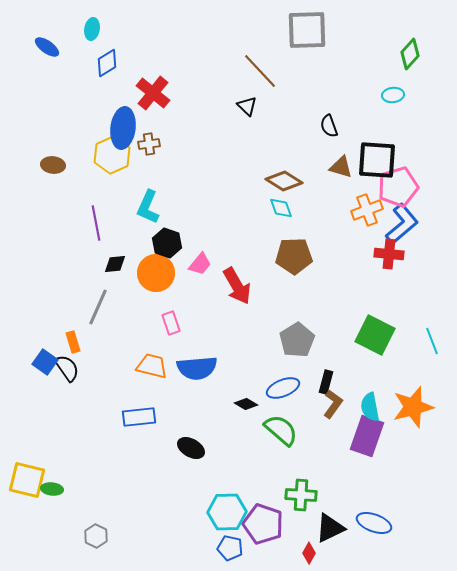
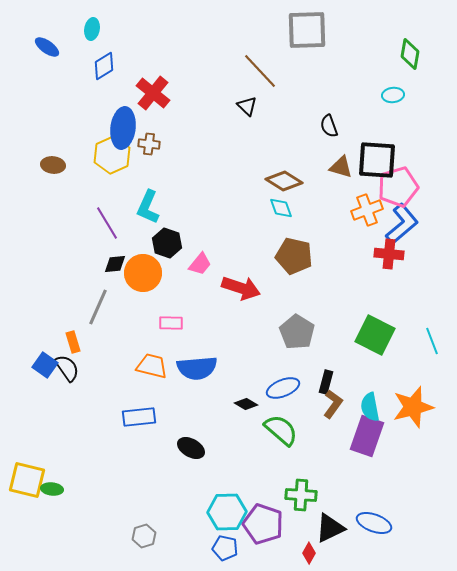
green diamond at (410, 54): rotated 32 degrees counterclockwise
blue diamond at (107, 63): moved 3 px left, 3 px down
brown cross at (149, 144): rotated 15 degrees clockwise
purple line at (96, 223): moved 11 px right; rotated 20 degrees counterclockwise
brown pentagon at (294, 256): rotated 15 degrees clockwise
orange circle at (156, 273): moved 13 px left
red arrow at (237, 286): moved 4 px right, 2 px down; rotated 42 degrees counterclockwise
pink rectangle at (171, 323): rotated 70 degrees counterclockwise
gray pentagon at (297, 340): moved 8 px up; rotated 8 degrees counterclockwise
blue square at (45, 362): moved 3 px down
gray hexagon at (96, 536): moved 48 px right; rotated 15 degrees clockwise
blue pentagon at (230, 548): moved 5 px left
